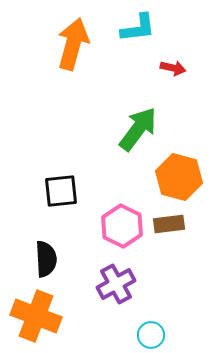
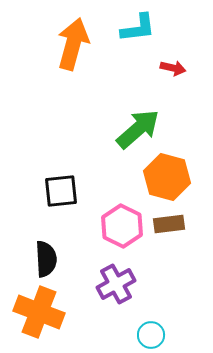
green arrow: rotated 12 degrees clockwise
orange hexagon: moved 12 px left
orange cross: moved 3 px right, 4 px up
